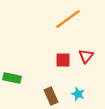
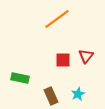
orange line: moved 11 px left
green rectangle: moved 8 px right
cyan star: rotated 24 degrees clockwise
